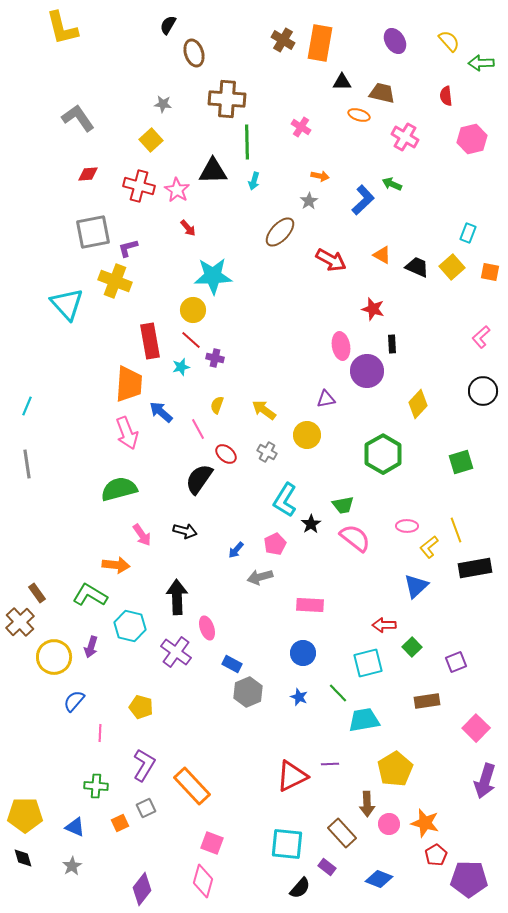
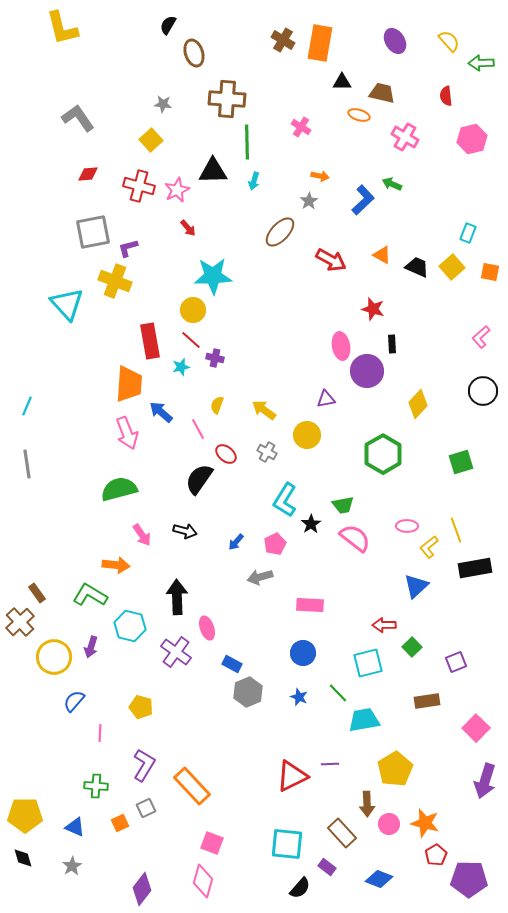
pink star at (177, 190): rotated 15 degrees clockwise
blue arrow at (236, 550): moved 8 px up
